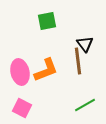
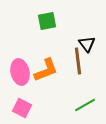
black triangle: moved 2 px right
